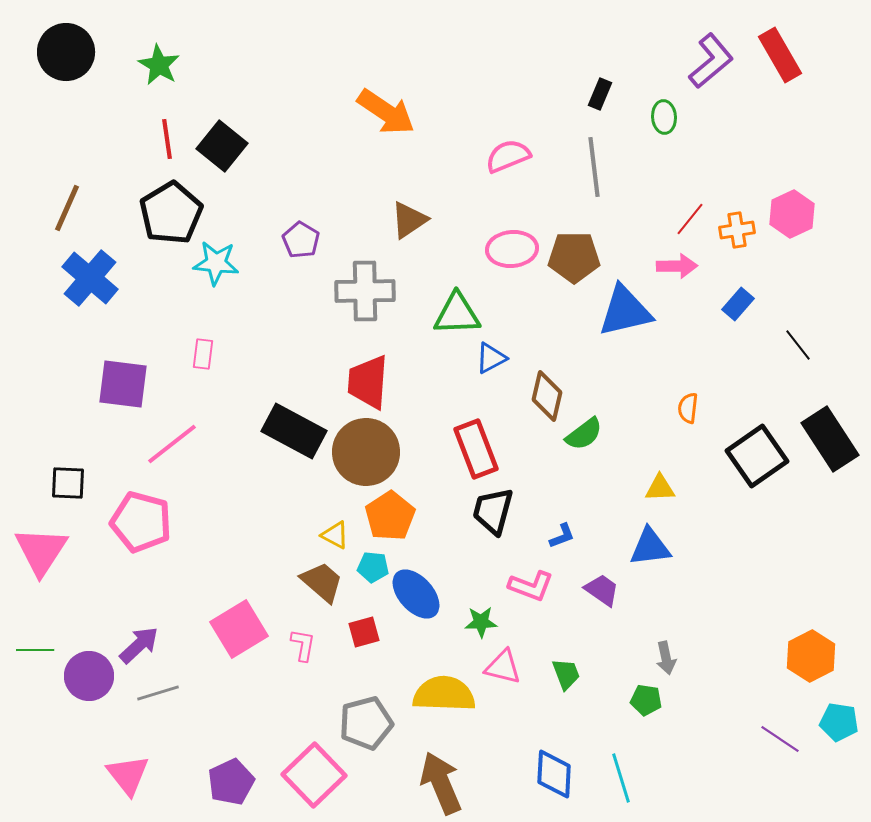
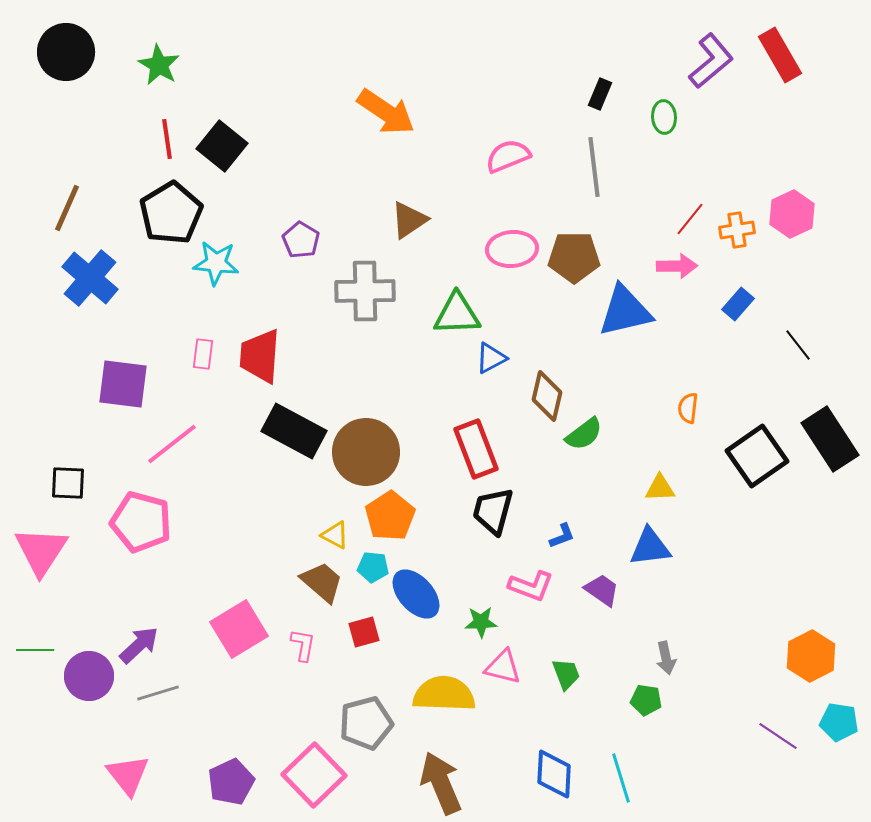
red trapezoid at (368, 382): moved 108 px left, 26 px up
purple line at (780, 739): moved 2 px left, 3 px up
